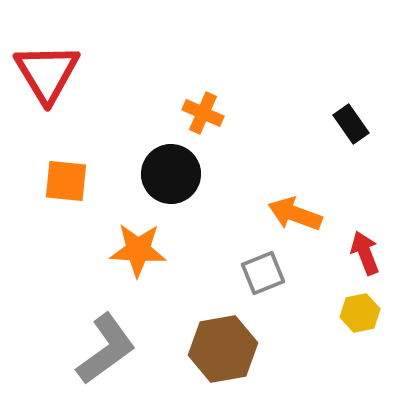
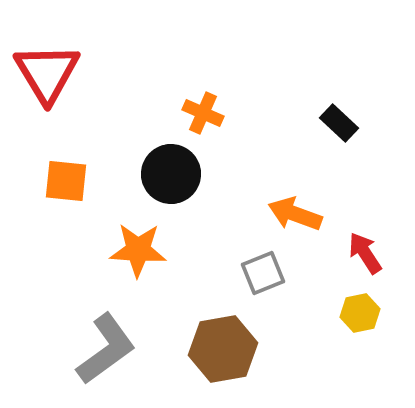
black rectangle: moved 12 px left, 1 px up; rotated 12 degrees counterclockwise
red arrow: rotated 12 degrees counterclockwise
